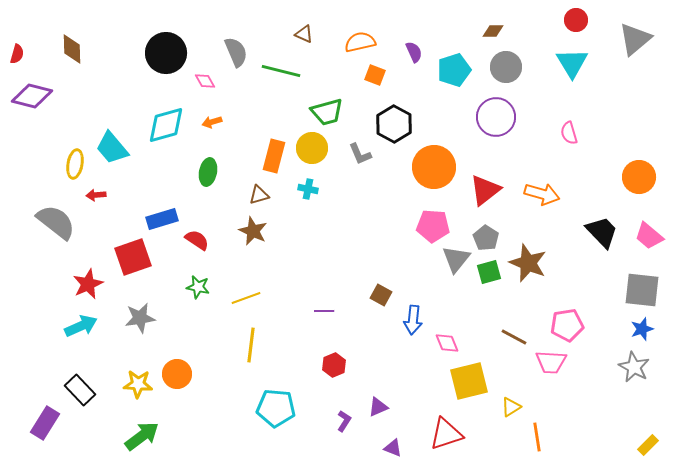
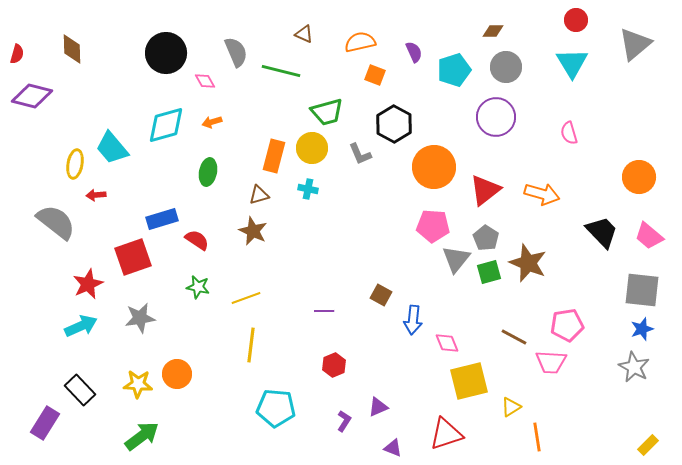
gray triangle at (635, 39): moved 5 px down
